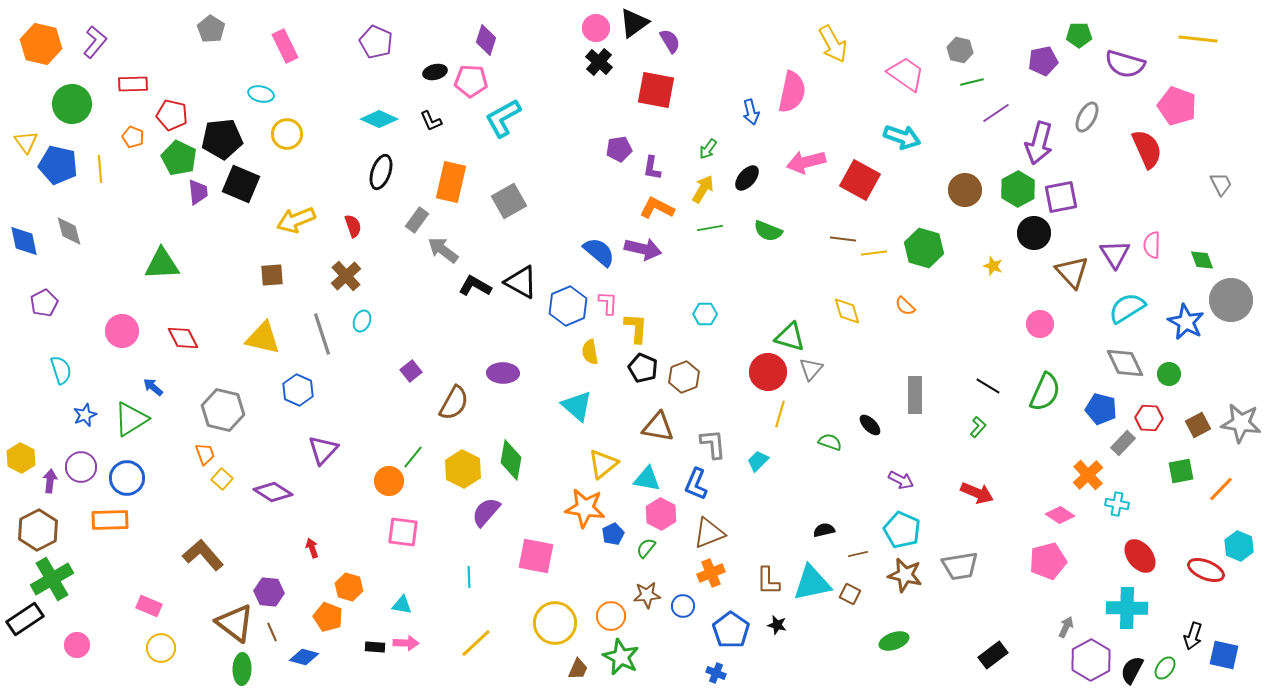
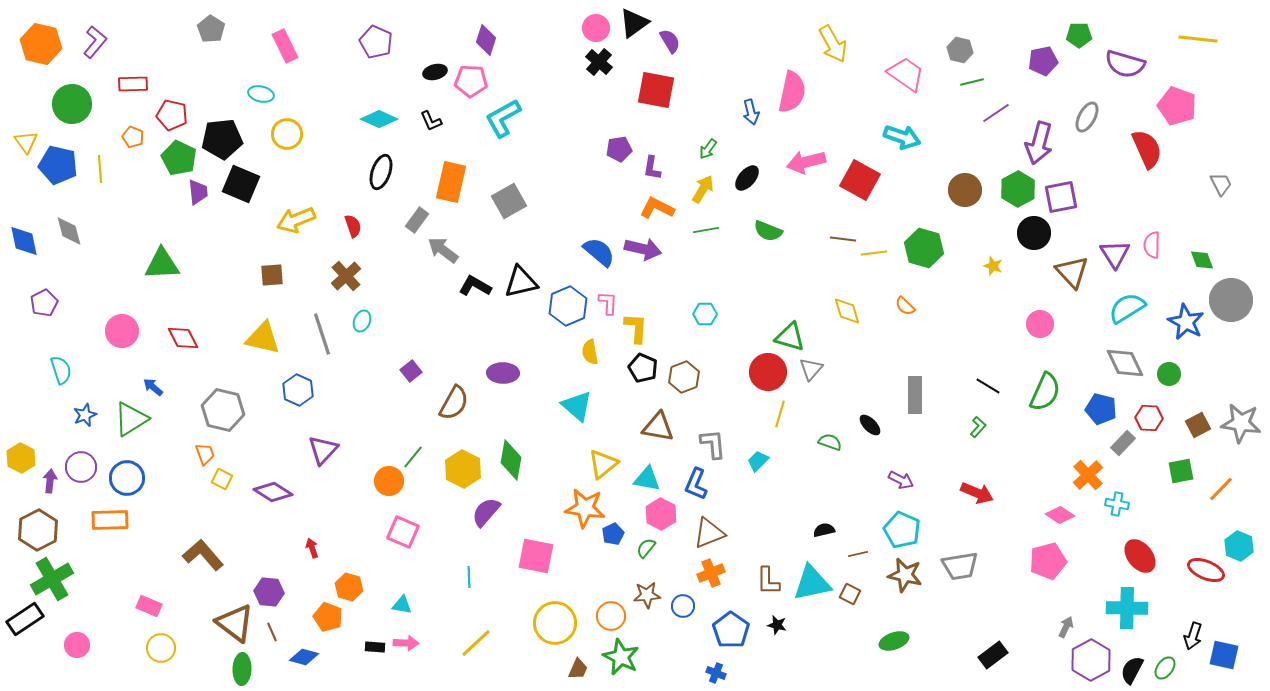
green line at (710, 228): moved 4 px left, 2 px down
black triangle at (521, 282): rotated 42 degrees counterclockwise
yellow square at (222, 479): rotated 15 degrees counterclockwise
pink square at (403, 532): rotated 16 degrees clockwise
